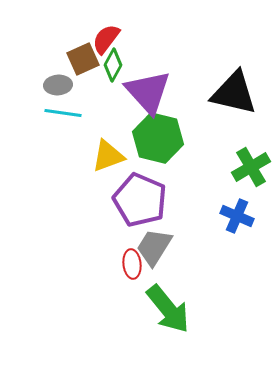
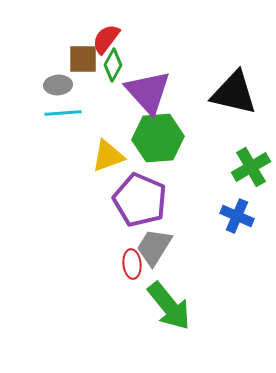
brown square: rotated 24 degrees clockwise
cyan line: rotated 12 degrees counterclockwise
green hexagon: rotated 18 degrees counterclockwise
green arrow: moved 1 px right, 3 px up
